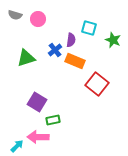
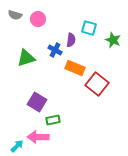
blue cross: rotated 24 degrees counterclockwise
orange rectangle: moved 7 px down
